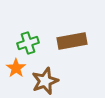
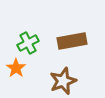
green cross: rotated 10 degrees counterclockwise
brown star: moved 18 px right
